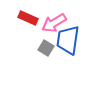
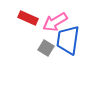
pink arrow: moved 1 px right, 1 px up
